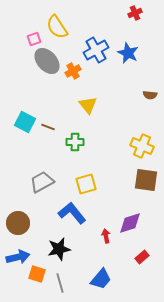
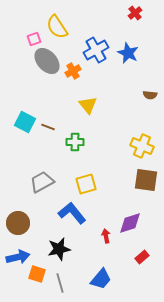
red cross: rotated 16 degrees counterclockwise
